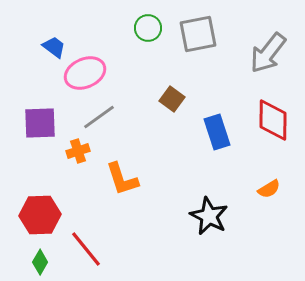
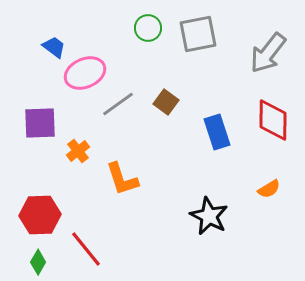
brown square: moved 6 px left, 3 px down
gray line: moved 19 px right, 13 px up
orange cross: rotated 20 degrees counterclockwise
green diamond: moved 2 px left
